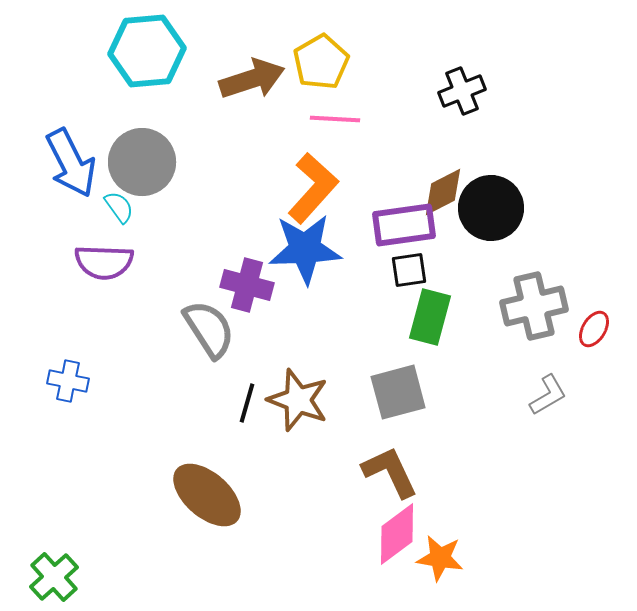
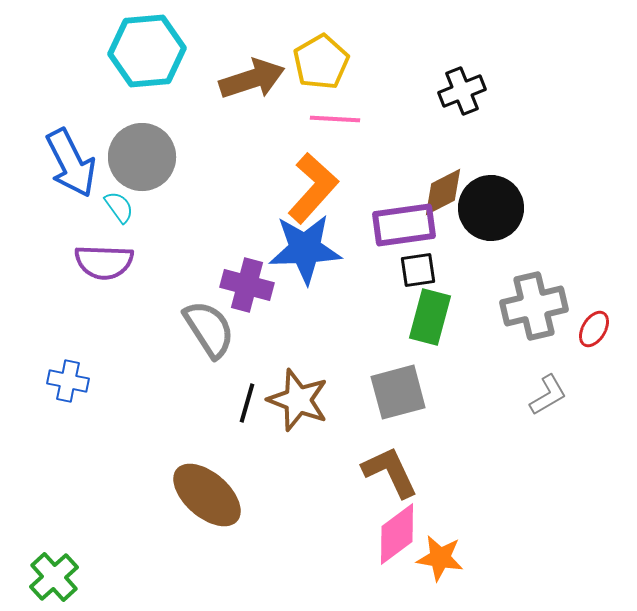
gray circle: moved 5 px up
black square: moved 9 px right
